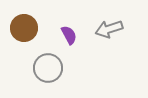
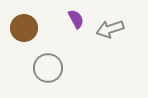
gray arrow: moved 1 px right
purple semicircle: moved 7 px right, 16 px up
